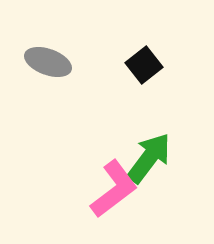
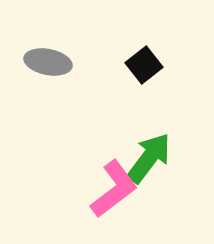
gray ellipse: rotated 9 degrees counterclockwise
